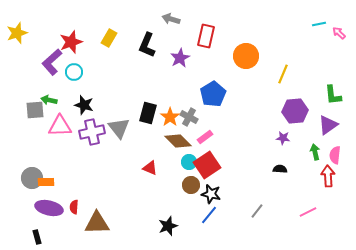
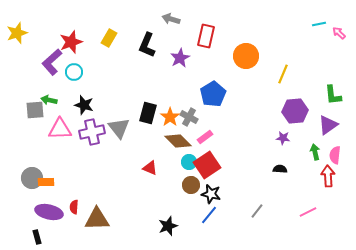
pink triangle at (60, 126): moved 3 px down
purple ellipse at (49, 208): moved 4 px down
brown triangle at (97, 223): moved 4 px up
